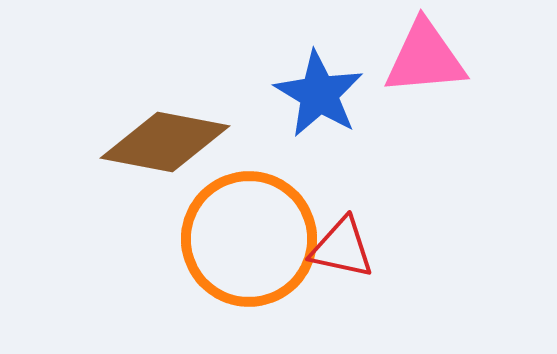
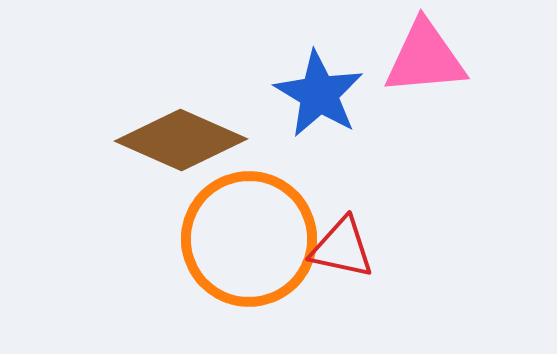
brown diamond: moved 16 px right, 2 px up; rotated 13 degrees clockwise
